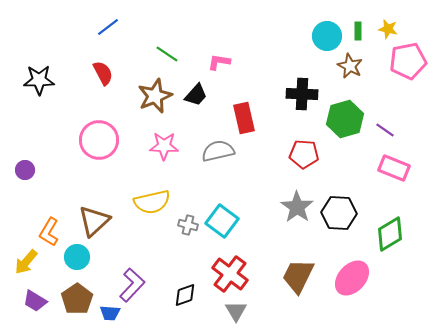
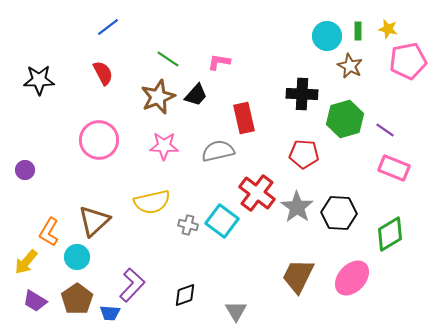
green line at (167, 54): moved 1 px right, 5 px down
brown star at (155, 96): moved 3 px right, 1 px down
red cross at (230, 274): moved 27 px right, 81 px up
